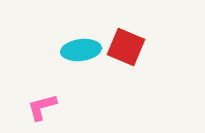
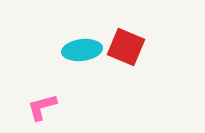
cyan ellipse: moved 1 px right
